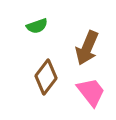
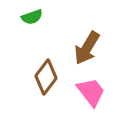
green semicircle: moved 5 px left, 9 px up
brown arrow: rotated 8 degrees clockwise
